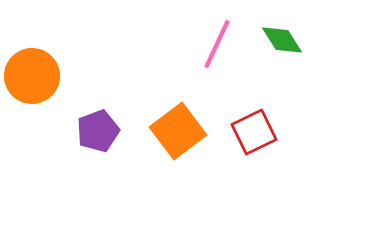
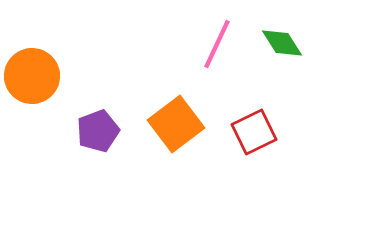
green diamond: moved 3 px down
orange square: moved 2 px left, 7 px up
